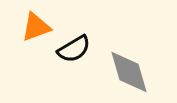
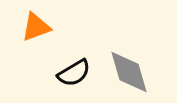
black semicircle: moved 24 px down
